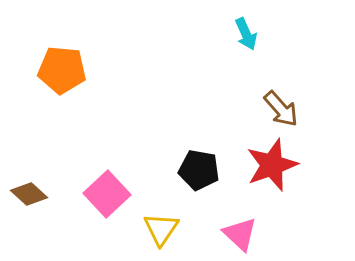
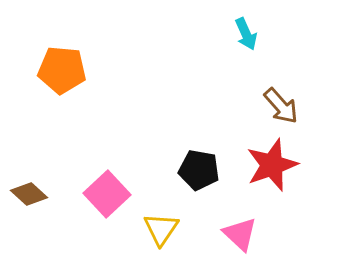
brown arrow: moved 3 px up
